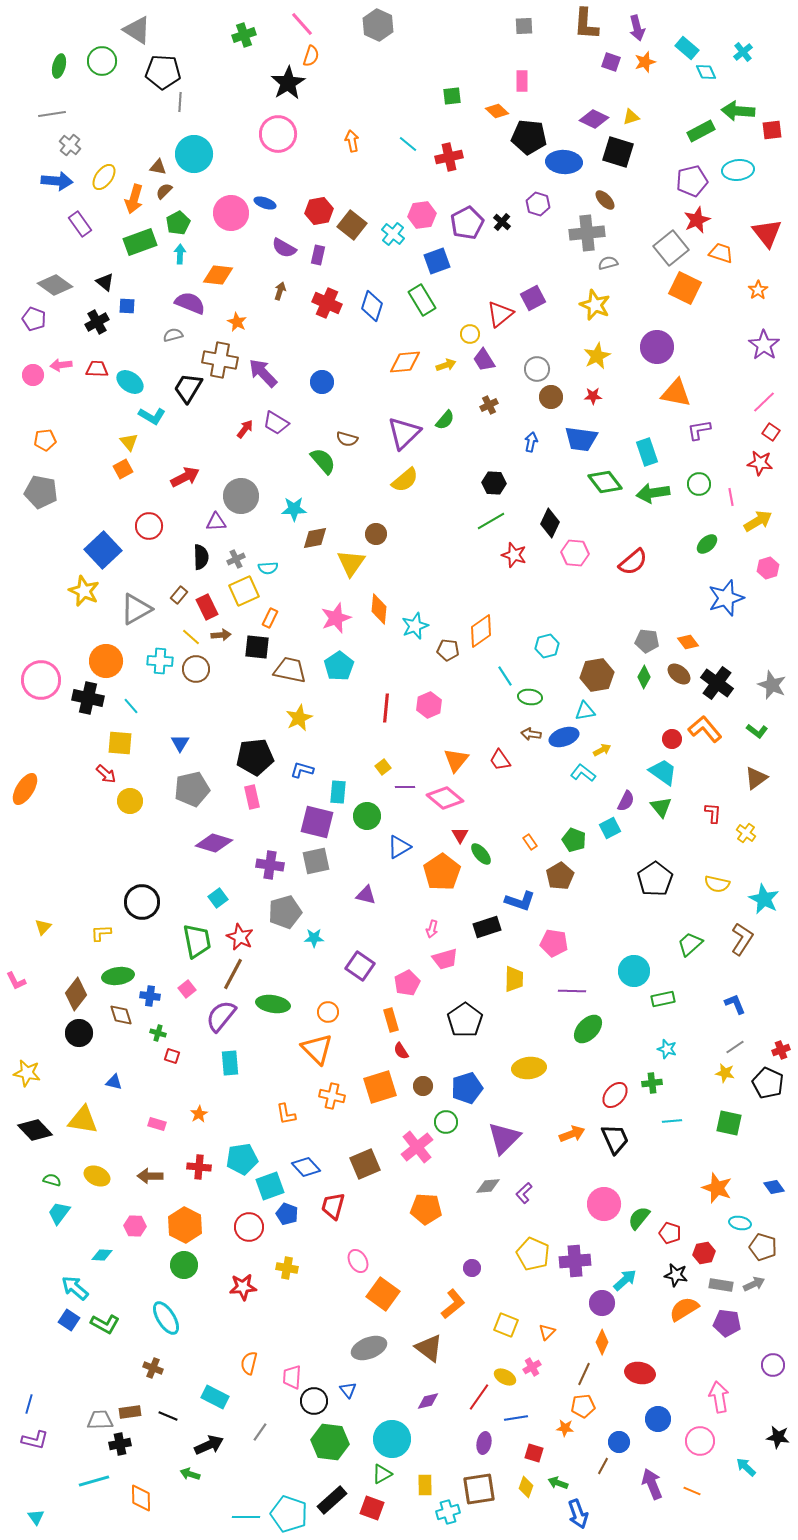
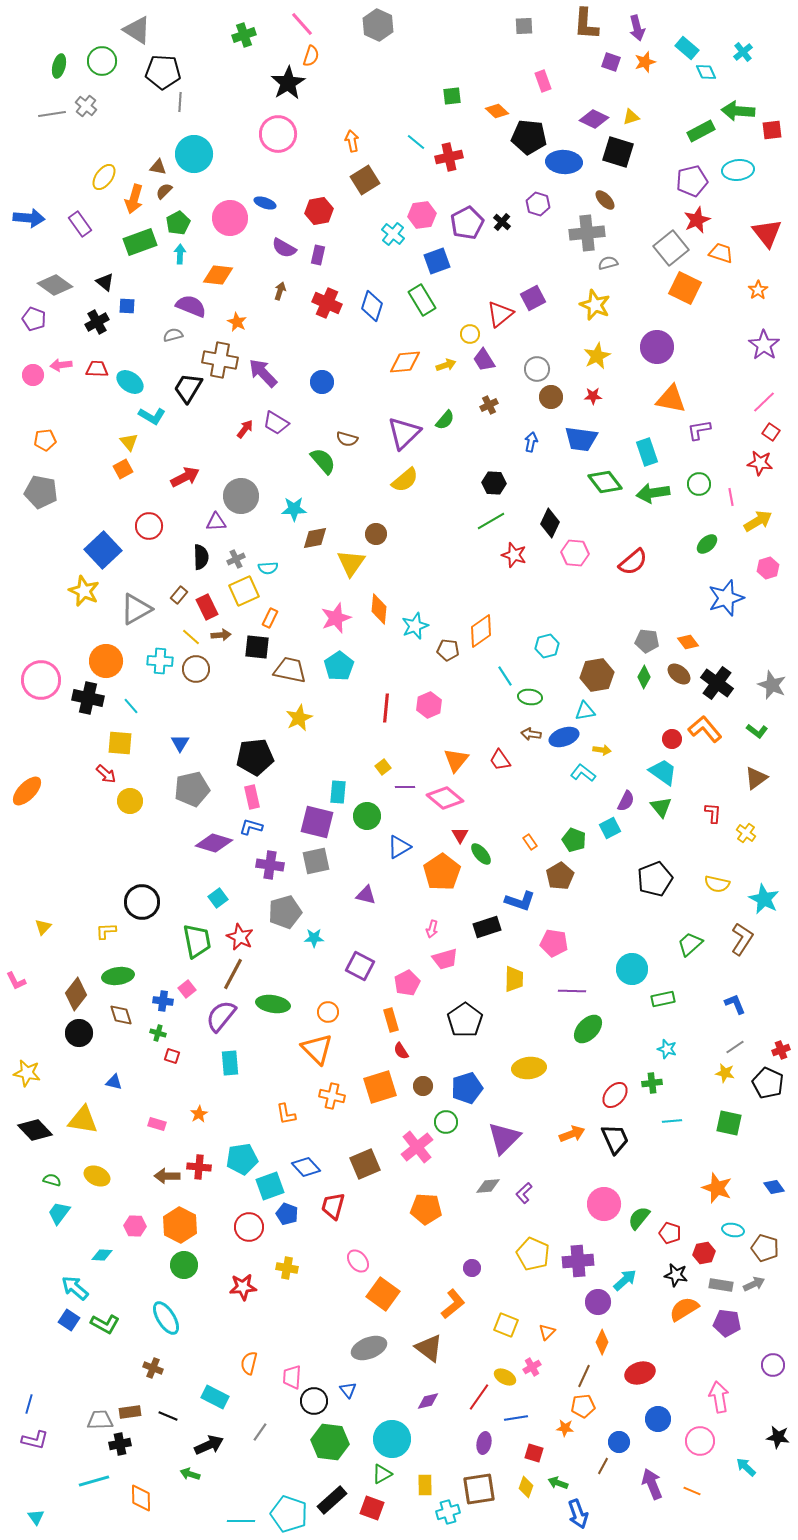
pink rectangle at (522, 81): moved 21 px right; rotated 20 degrees counterclockwise
cyan line at (408, 144): moved 8 px right, 2 px up
gray cross at (70, 145): moved 16 px right, 39 px up
blue arrow at (57, 181): moved 28 px left, 37 px down
pink circle at (231, 213): moved 1 px left, 5 px down
brown square at (352, 225): moved 13 px right, 45 px up; rotated 20 degrees clockwise
purple semicircle at (190, 303): moved 1 px right, 3 px down
orange triangle at (676, 393): moved 5 px left, 6 px down
yellow arrow at (602, 750): rotated 36 degrees clockwise
blue L-shape at (302, 770): moved 51 px left, 57 px down
orange ellipse at (25, 789): moved 2 px right, 2 px down; rotated 12 degrees clockwise
black pentagon at (655, 879): rotated 12 degrees clockwise
yellow L-shape at (101, 933): moved 5 px right, 2 px up
purple square at (360, 966): rotated 8 degrees counterclockwise
cyan circle at (634, 971): moved 2 px left, 2 px up
blue cross at (150, 996): moved 13 px right, 5 px down
brown arrow at (150, 1176): moved 17 px right
cyan ellipse at (740, 1223): moved 7 px left, 7 px down
orange hexagon at (185, 1225): moved 5 px left
brown pentagon at (763, 1247): moved 2 px right, 1 px down
pink ellipse at (358, 1261): rotated 10 degrees counterclockwise
purple cross at (575, 1261): moved 3 px right
purple circle at (602, 1303): moved 4 px left, 1 px up
red ellipse at (640, 1373): rotated 28 degrees counterclockwise
brown line at (584, 1374): moved 2 px down
cyan line at (246, 1517): moved 5 px left, 4 px down
